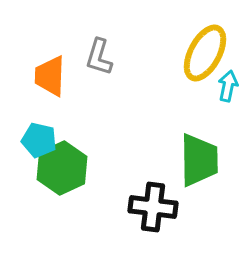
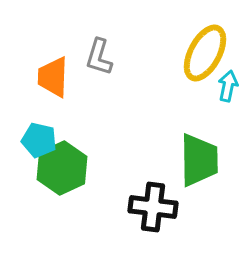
orange trapezoid: moved 3 px right, 1 px down
